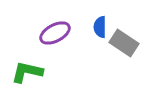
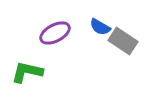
blue semicircle: rotated 60 degrees counterclockwise
gray rectangle: moved 1 px left, 2 px up
